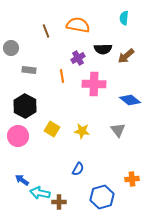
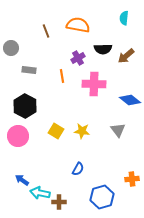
yellow square: moved 4 px right, 2 px down
